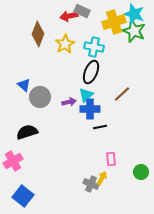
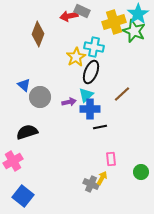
cyan star: moved 4 px right; rotated 20 degrees clockwise
yellow star: moved 11 px right, 13 px down
